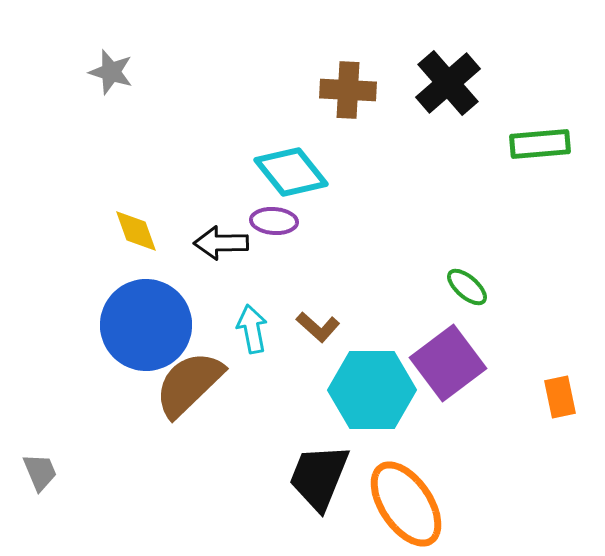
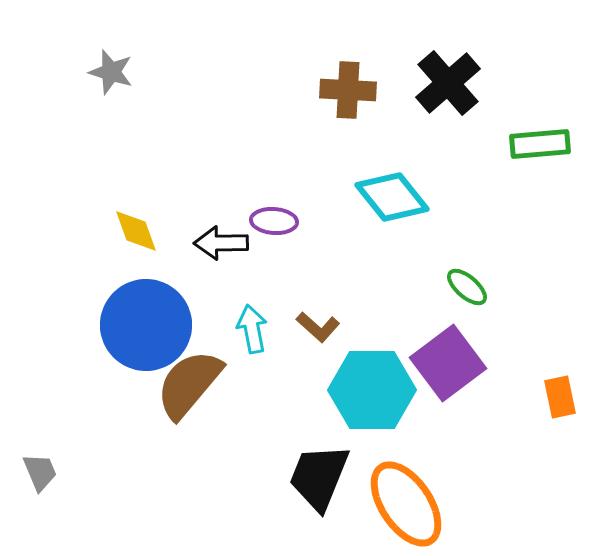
cyan diamond: moved 101 px right, 25 px down
brown semicircle: rotated 6 degrees counterclockwise
